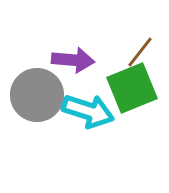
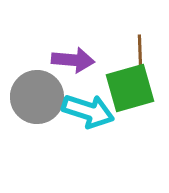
brown line: rotated 40 degrees counterclockwise
green square: moved 2 px left; rotated 6 degrees clockwise
gray circle: moved 2 px down
